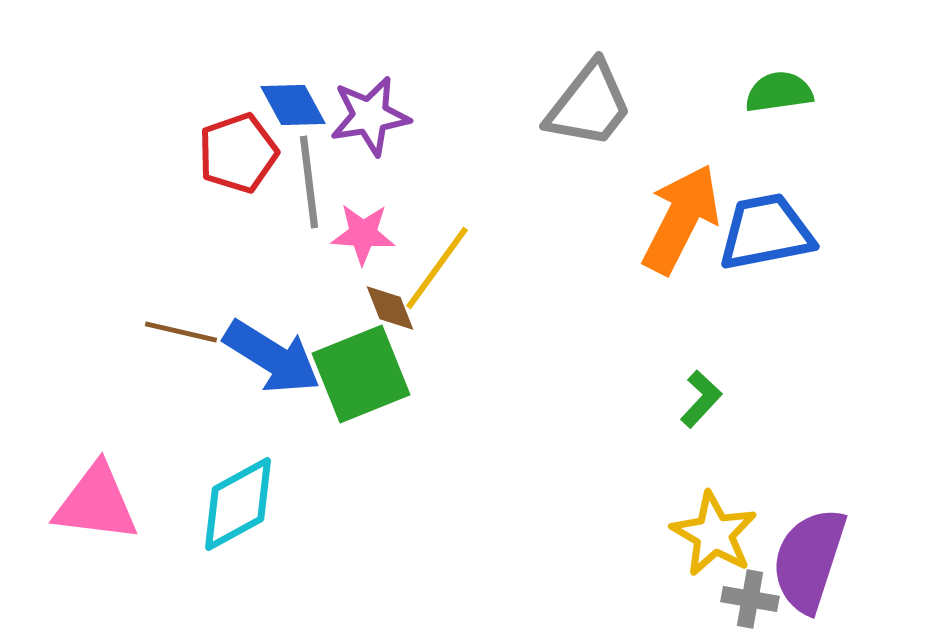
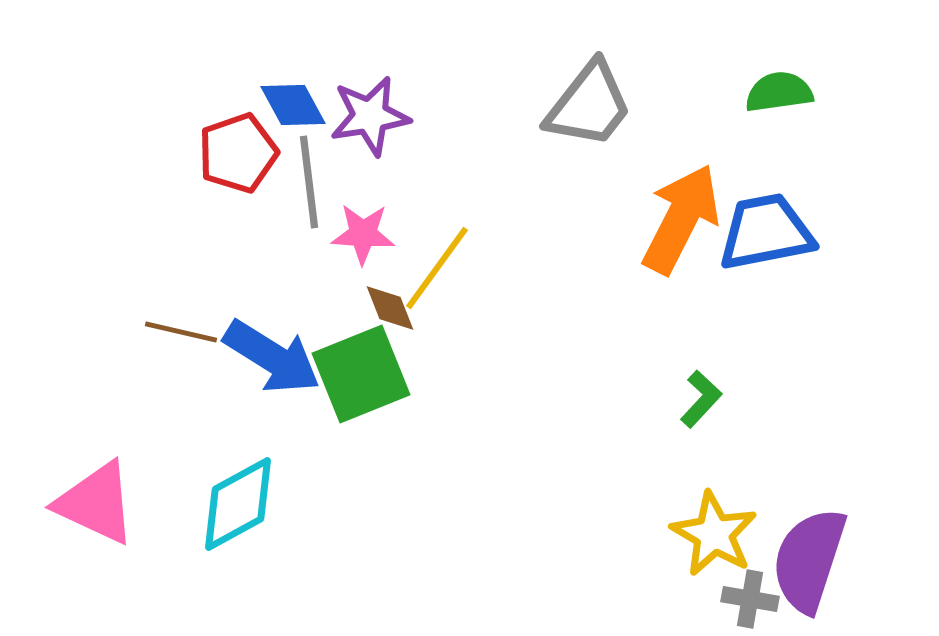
pink triangle: rotated 18 degrees clockwise
